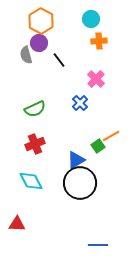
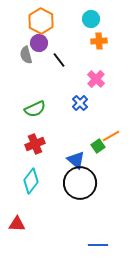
blue triangle: rotated 48 degrees counterclockwise
cyan diamond: rotated 65 degrees clockwise
